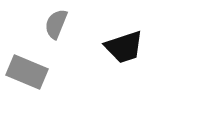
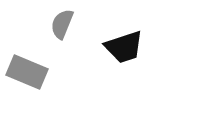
gray semicircle: moved 6 px right
